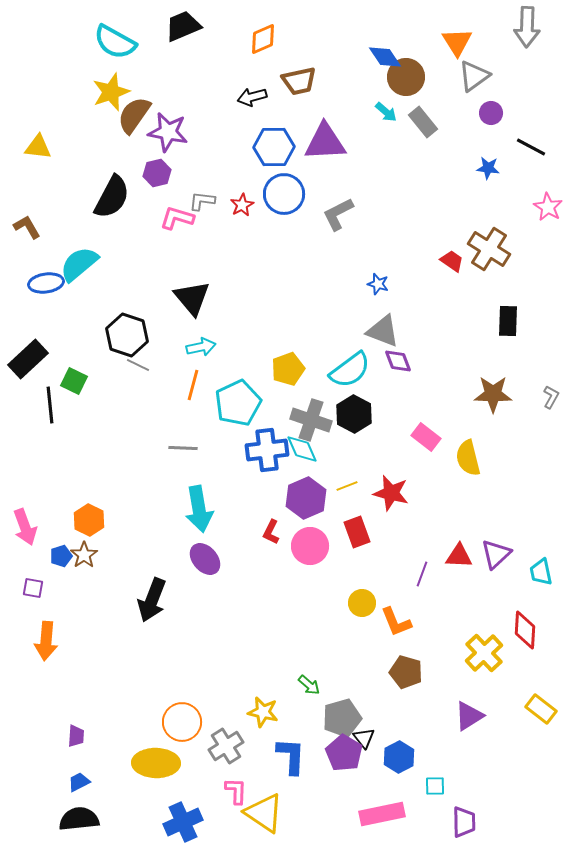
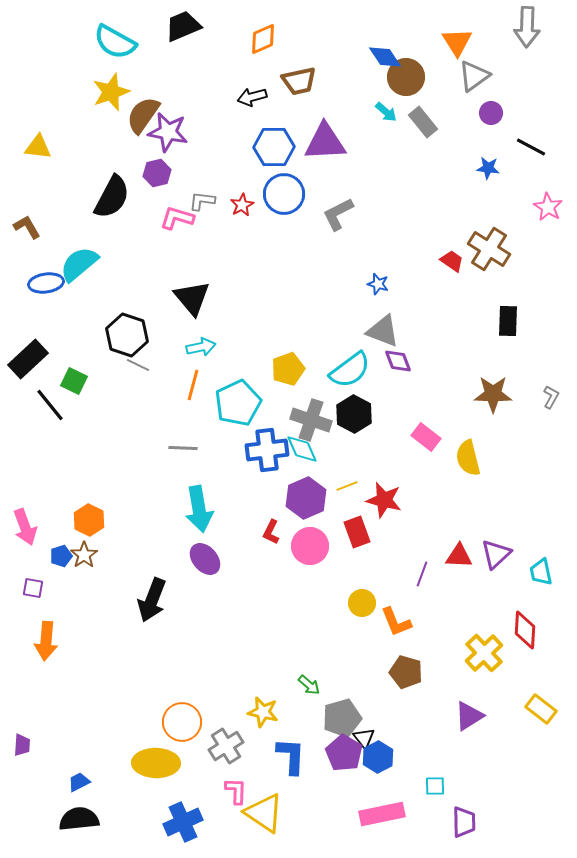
brown semicircle at (134, 115): moved 9 px right
black line at (50, 405): rotated 33 degrees counterclockwise
red star at (391, 493): moved 7 px left, 7 px down
purple trapezoid at (76, 736): moved 54 px left, 9 px down
blue hexagon at (399, 757): moved 21 px left
